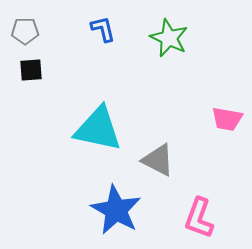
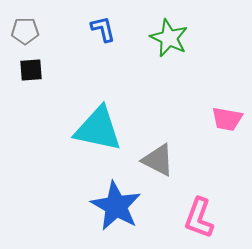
blue star: moved 4 px up
